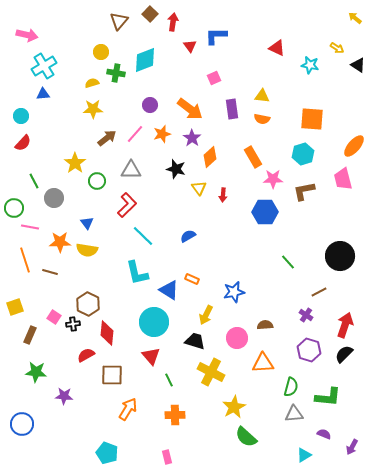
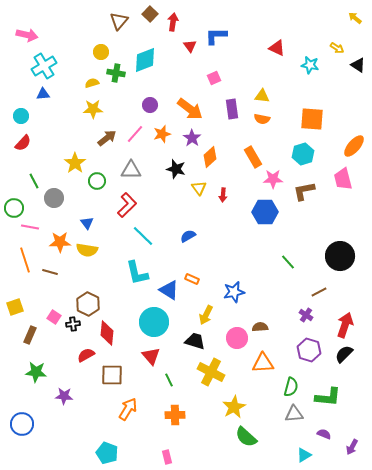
brown semicircle at (265, 325): moved 5 px left, 2 px down
